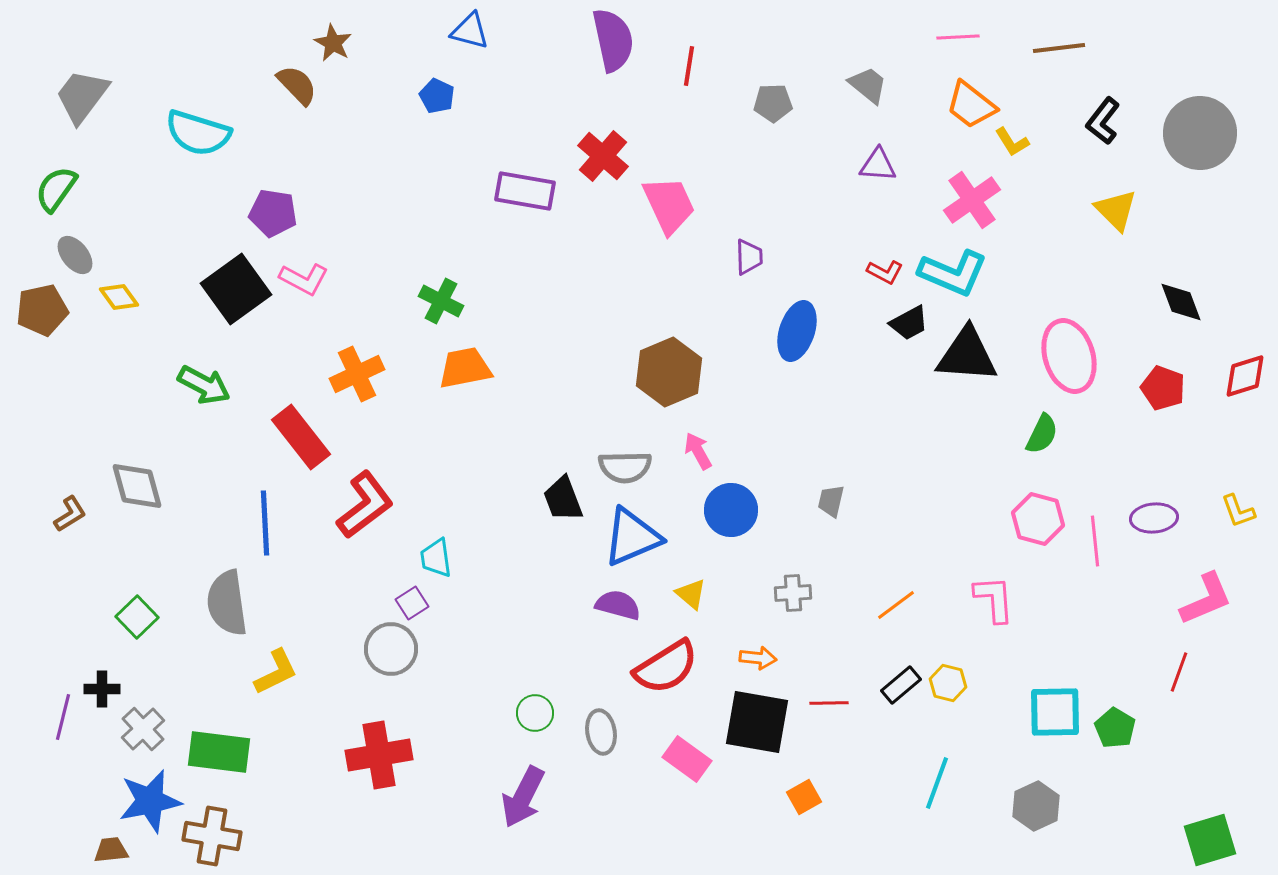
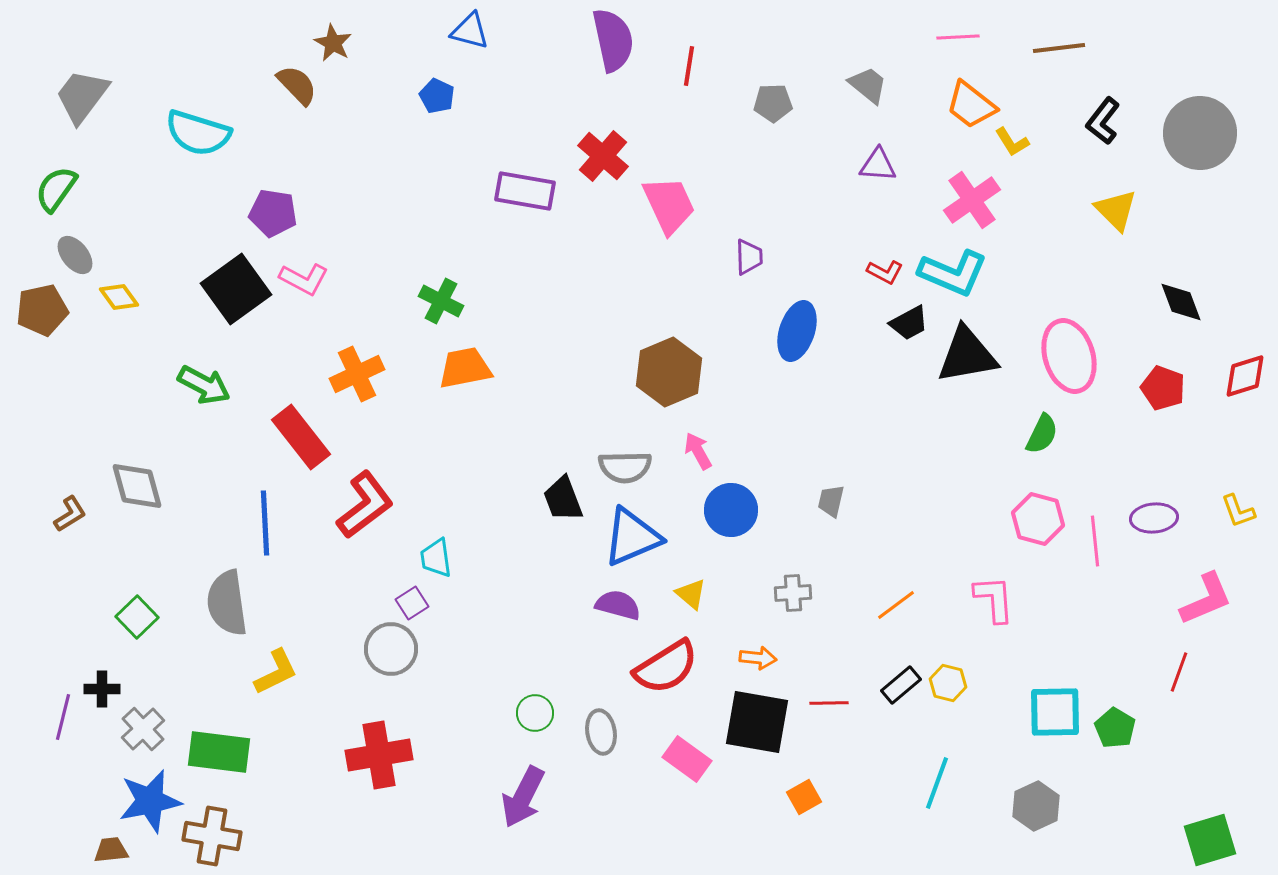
black triangle at (967, 355): rotated 14 degrees counterclockwise
